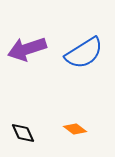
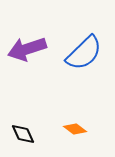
blue semicircle: rotated 12 degrees counterclockwise
black diamond: moved 1 px down
